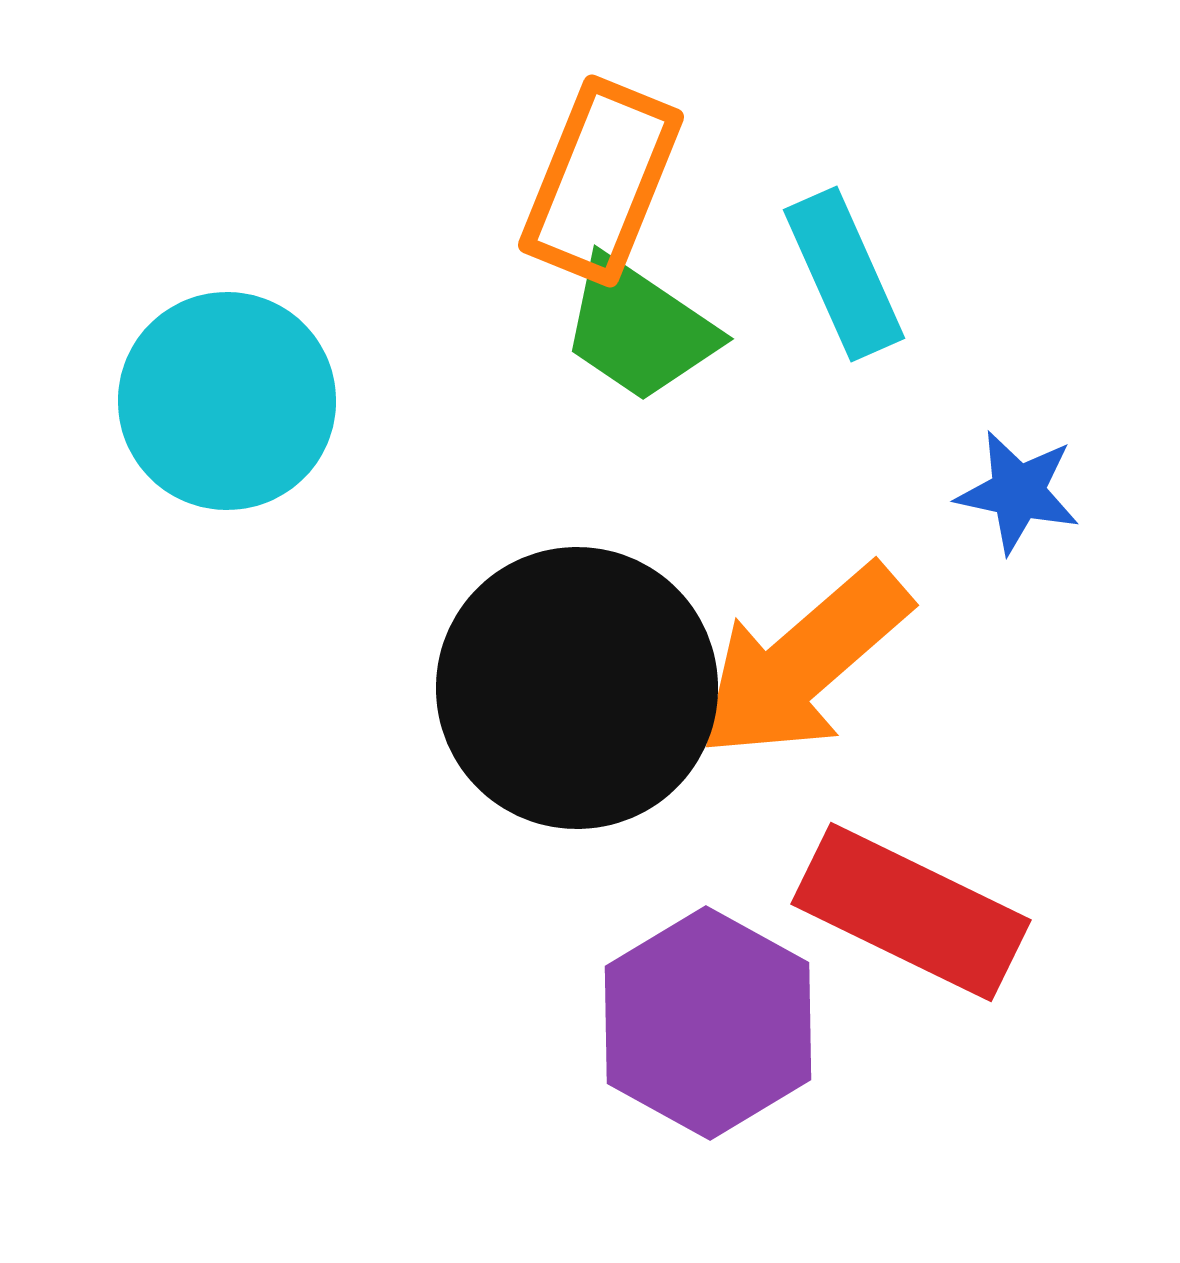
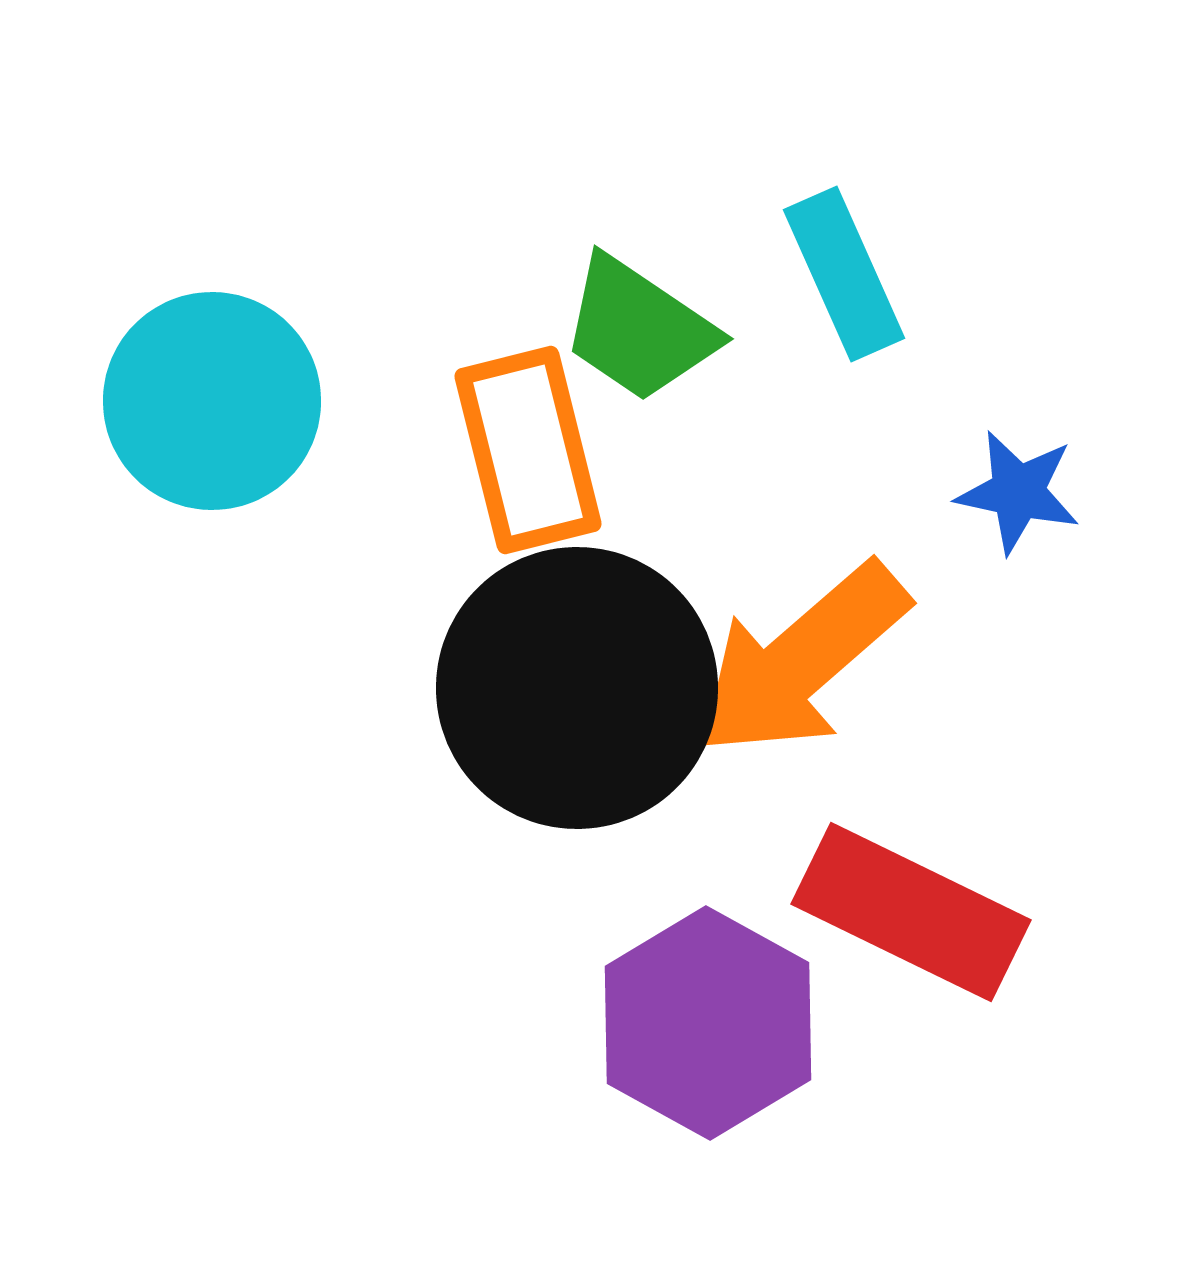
orange rectangle: moved 73 px left, 269 px down; rotated 36 degrees counterclockwise
cyan circle: moved 15 px left
orange arrow: moved 2 px left, 2 px up
